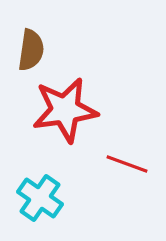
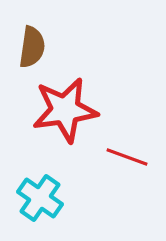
brown semicircle: moved 1 px right, 3 px up
red line: moved 7 px up
